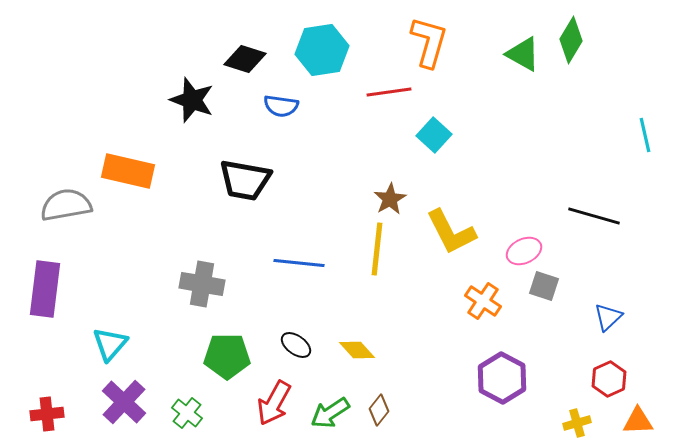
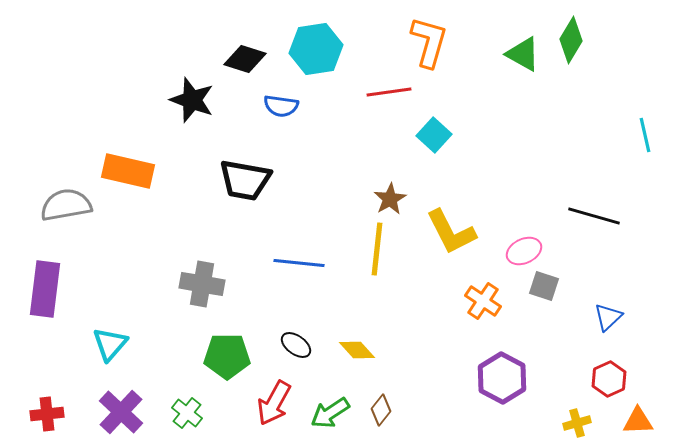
cyan hexagon: moved 6 px left, 1 px up
purple cross: moved 3 px left, 10 px down
brown diamond: moved 2 px right
